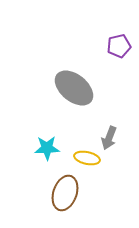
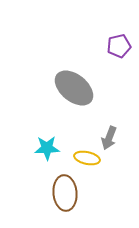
brown ellipse: rotated 24 degrees counterclockwise
